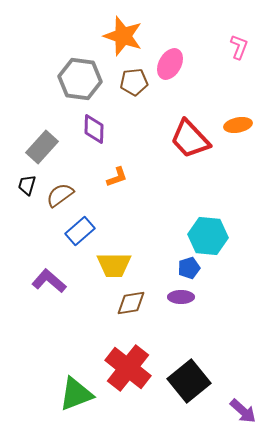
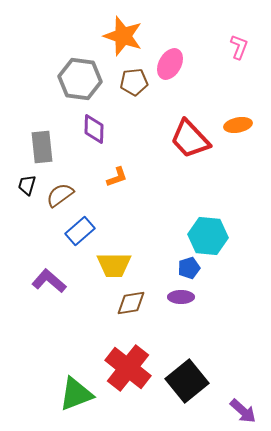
gray rectangle: rotated 48 degrees counterclockwise
black square: moved 2 px left
